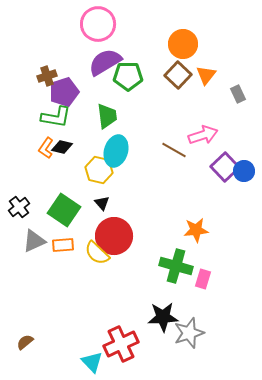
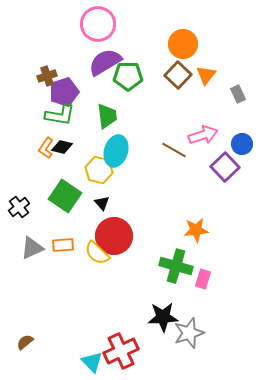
green L-shape: moved 4 px right, 2 px up
blue circle: moved 2 px left, 27 px up
green square: moved 1 px right, 14 px up
gray triangle: moved 2 px left, 7 px down
red cross: moved 7 px down
